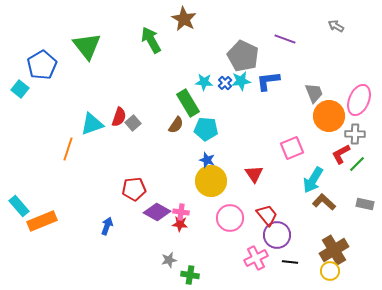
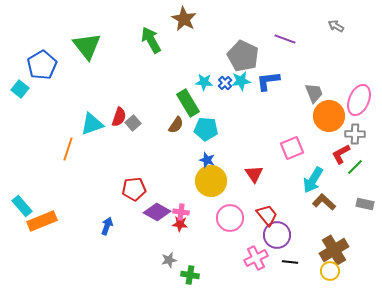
green line at (357, 164): moved 2 px left, 3 px down
cyan rectangle at (19, 206): moved 3 px right
